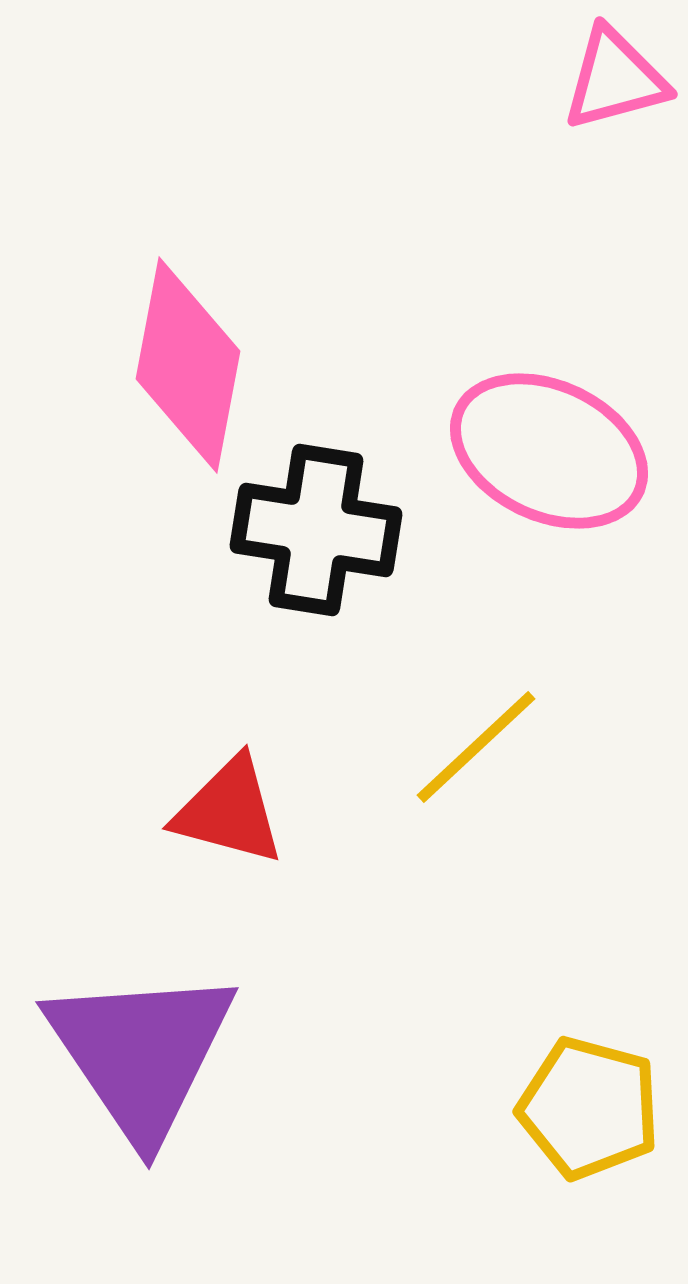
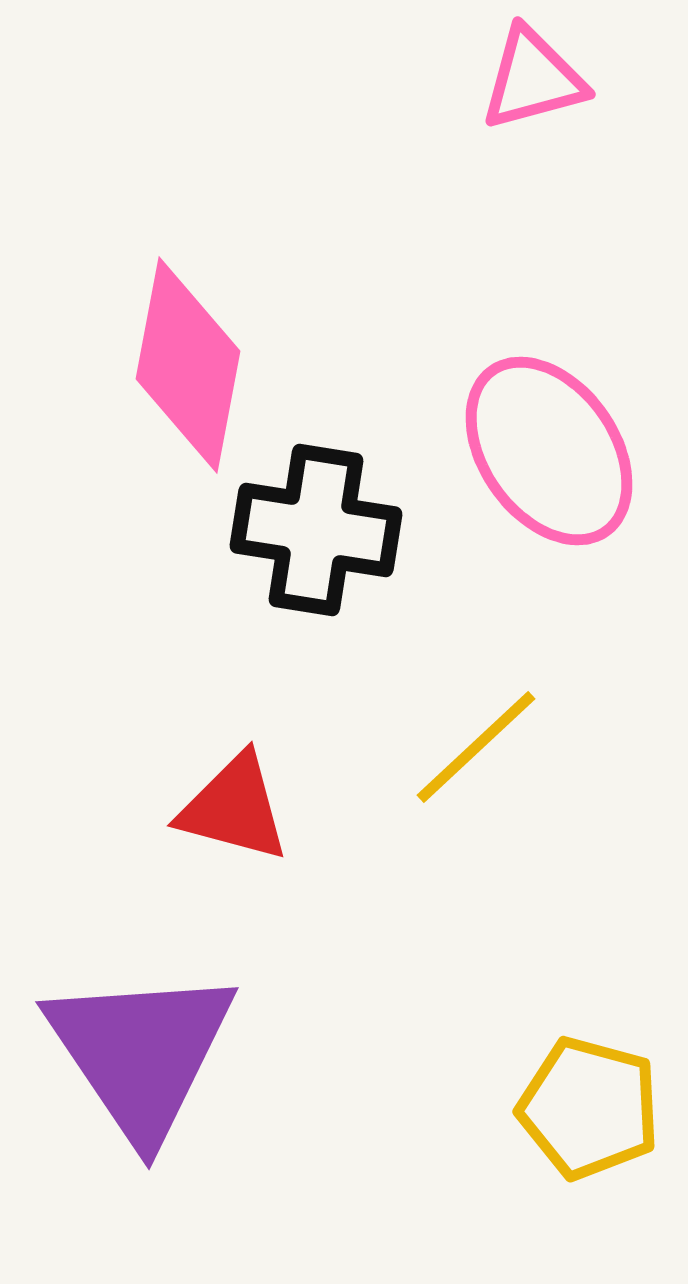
pink triangle: moved 82 px left
pink ellipse: rotated 30 degrees clockwise
red triangle: moved 5 px right, 3 px up
